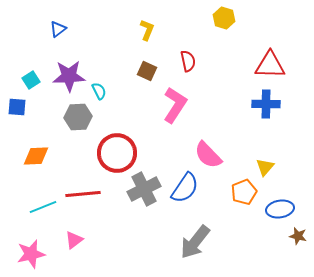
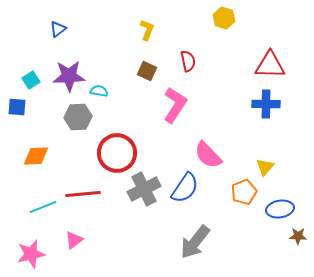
cyan semicircle: rotated 54 degrees counterclockwise
brown star: rotated 12 degrees counterclockwise
